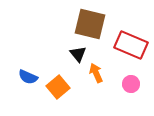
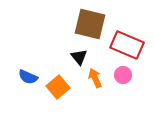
red rectangle: moved 4 px left
black triangle: moved 1 px right, 3 px down
orange arrow: moved 1 px left, 5 px down
pink circle: moved 8 px left, 9 px up
